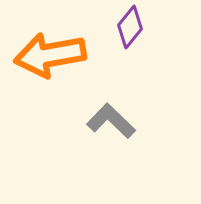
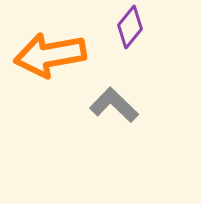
gray L-shape: moved 3 px right, 16 px up
